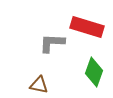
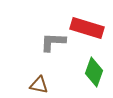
red rectangle: moved 1 px down
gray L-shape: moved 1 px right, 1 px up
